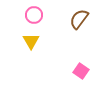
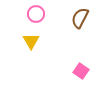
pink circle: moved 2 px right, 1 px up
brown semicircle: moved 1 px right, 1 px up; rotated 10 degrees counterclockwise
